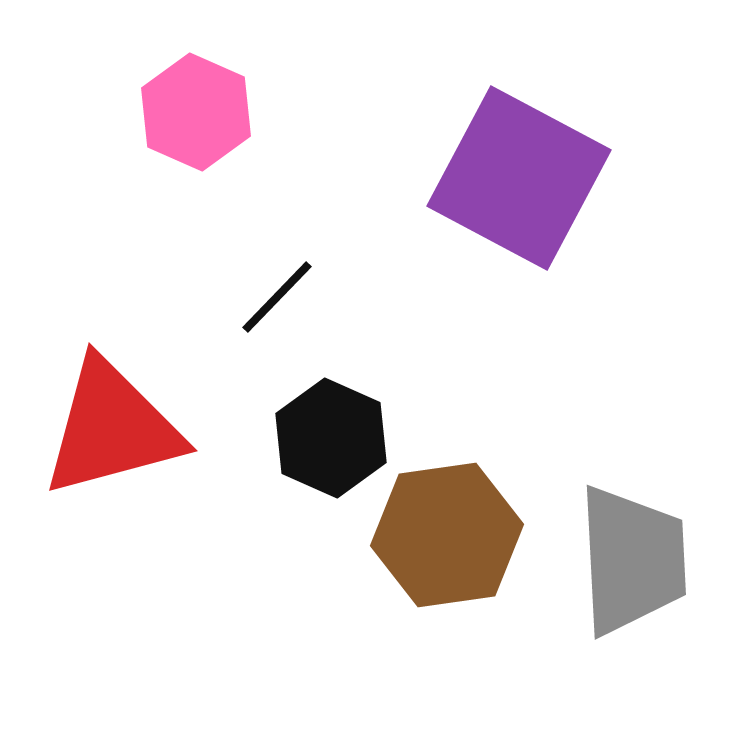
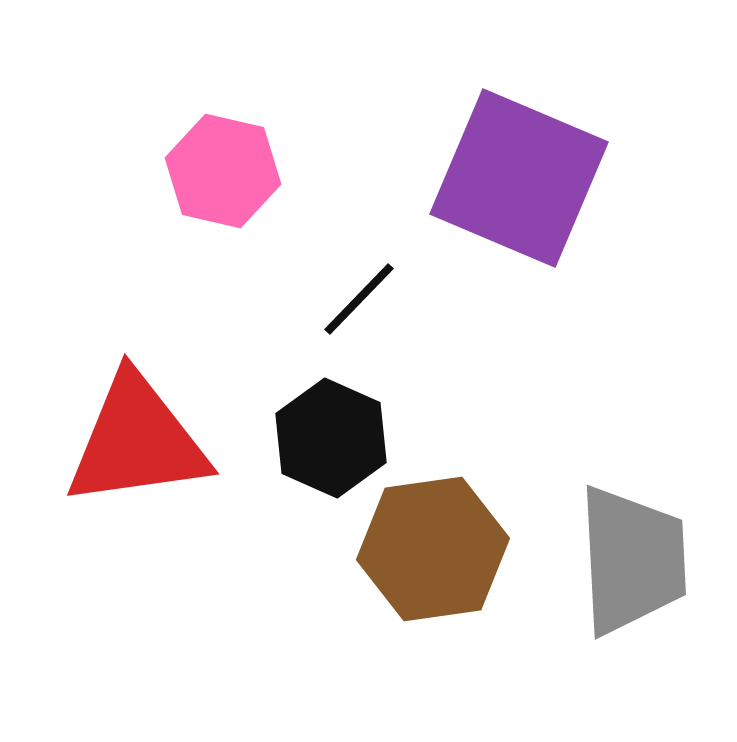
pink hexagon: moved 27 px right, 59 px down; rotated 11 degrees counterclockwise
purple square: rotated 5 degrees counterclockwise
black line: moved 82 px right, 2 px down
red triangle: moved 25 px right, 13 px down; rotated 7 degrees clockwise
brown hexagon: moved 14 px left, 14 px down
